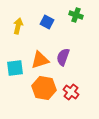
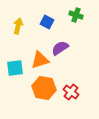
purple semicircle: moved 3 px left, 9 px up; rotated 36 degrees clockwise
